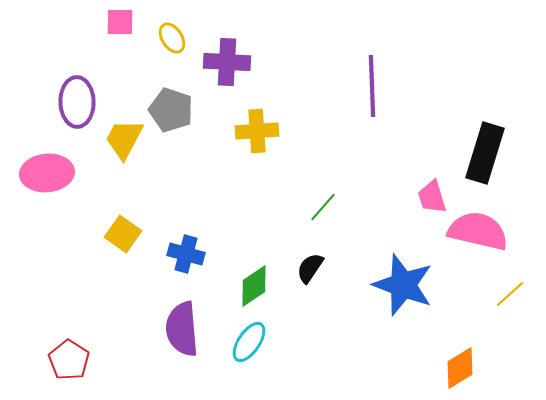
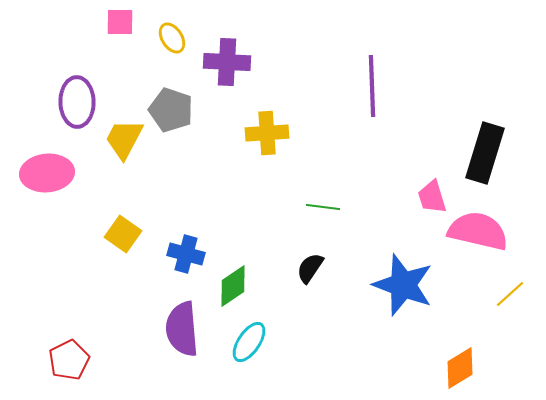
yellow cross: moved 10 px right, 2 px down
green line: rotated 56 degrees clockwise
green diamond: moved 21 px left
red pentagon: rotated 12 degrees clockwise
